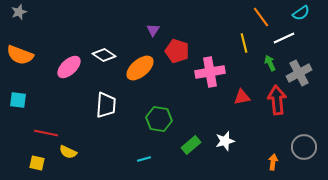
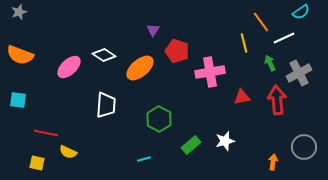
cyan semicircle: moved 1 px up
orange line: moved 5 px down
green hexagon: rotated 20 degrees clockwise
